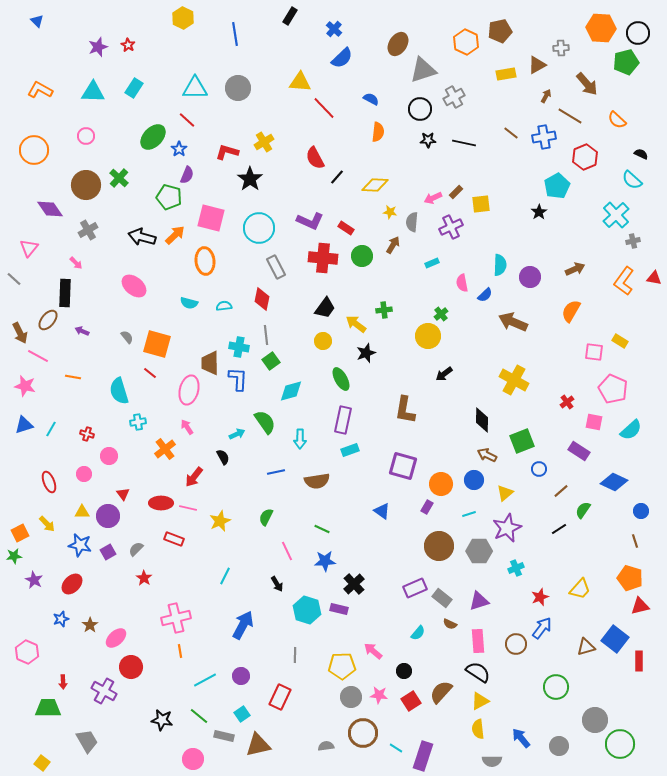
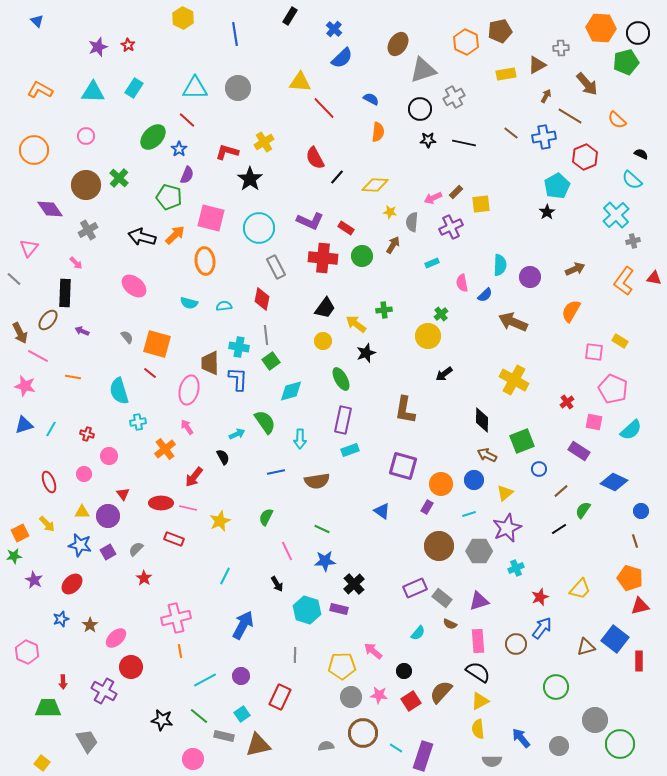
black star at (539, 212): moved 8 px right
